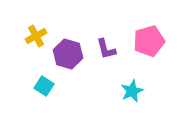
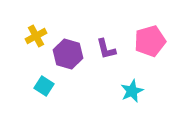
pink pentagon: moved 1 px right
